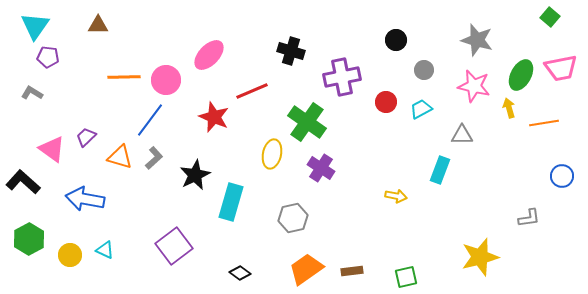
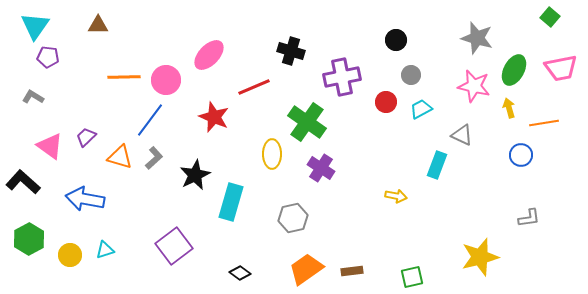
gray star at (477, 40): moved 2 px up
gray circle at (424, 70): moved 13 px left, 5 px down
green ellipse at (521, 75): moved 7 px left, 5 px up
red line at (252, 91): moved 2 px right, 4 px up
gray L-shape at (32, 93): moved 1 px right, 4 px down
gray triangle at (462, 135): rotated 25 degrees clockwise
pink triangle at (52, 149): moved 2 px left, 3 px up
yellow ellipse at (272, 154): rotated 12 degrees counterclockwise
cyan rectangle at (440, 170): moved 3 px left, 5 px up
blue circle at (562, 176): moved 41 px left, 21 px up
cyan triangle at (105, 250): rotated 42 degrees counterclockwise
green square at (406, 277): moved 6 px right
